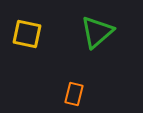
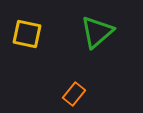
orange rectangle: rotated 25 degrees clockwise
